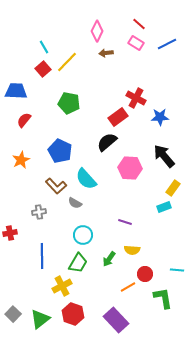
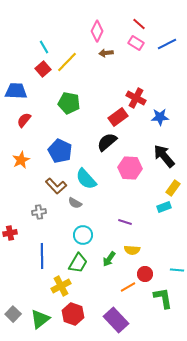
yellow cross at (62, 286): moved 1 px left
